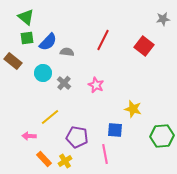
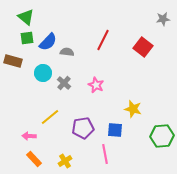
red square: moved 1 px left, 1 px down
brown rectangle: rotated 24 degrees counterclockwise
purple pentagon: moved 6 px right, 9 px up; rotated 20 degrees counterclockwise
orange rectangle: moved 10 px left
